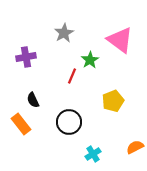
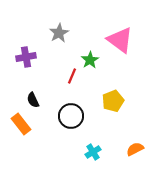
gray star: moved 5 px left
black circle: moved 2 px right, 6 px up
orange semicircle: moved 2 px down
cyan cross: moved 2 px up
